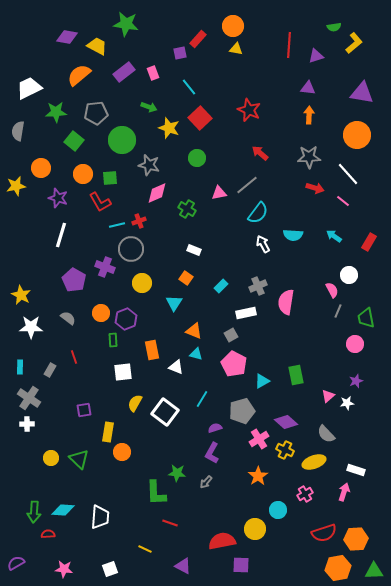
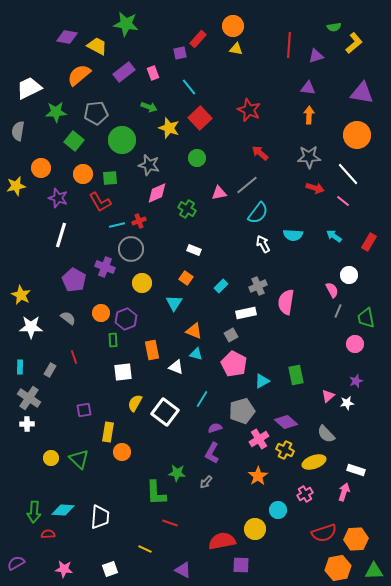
purple triangle at (183, 566): moved 4 px down
